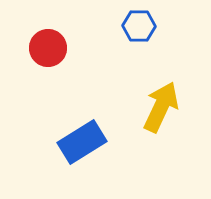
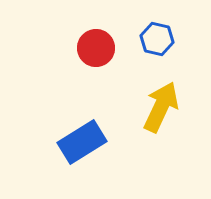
blue hexagon: moved 18 px right, 13 px down; rotated 12 degrees clockwise
red circle: moved 48 px right
